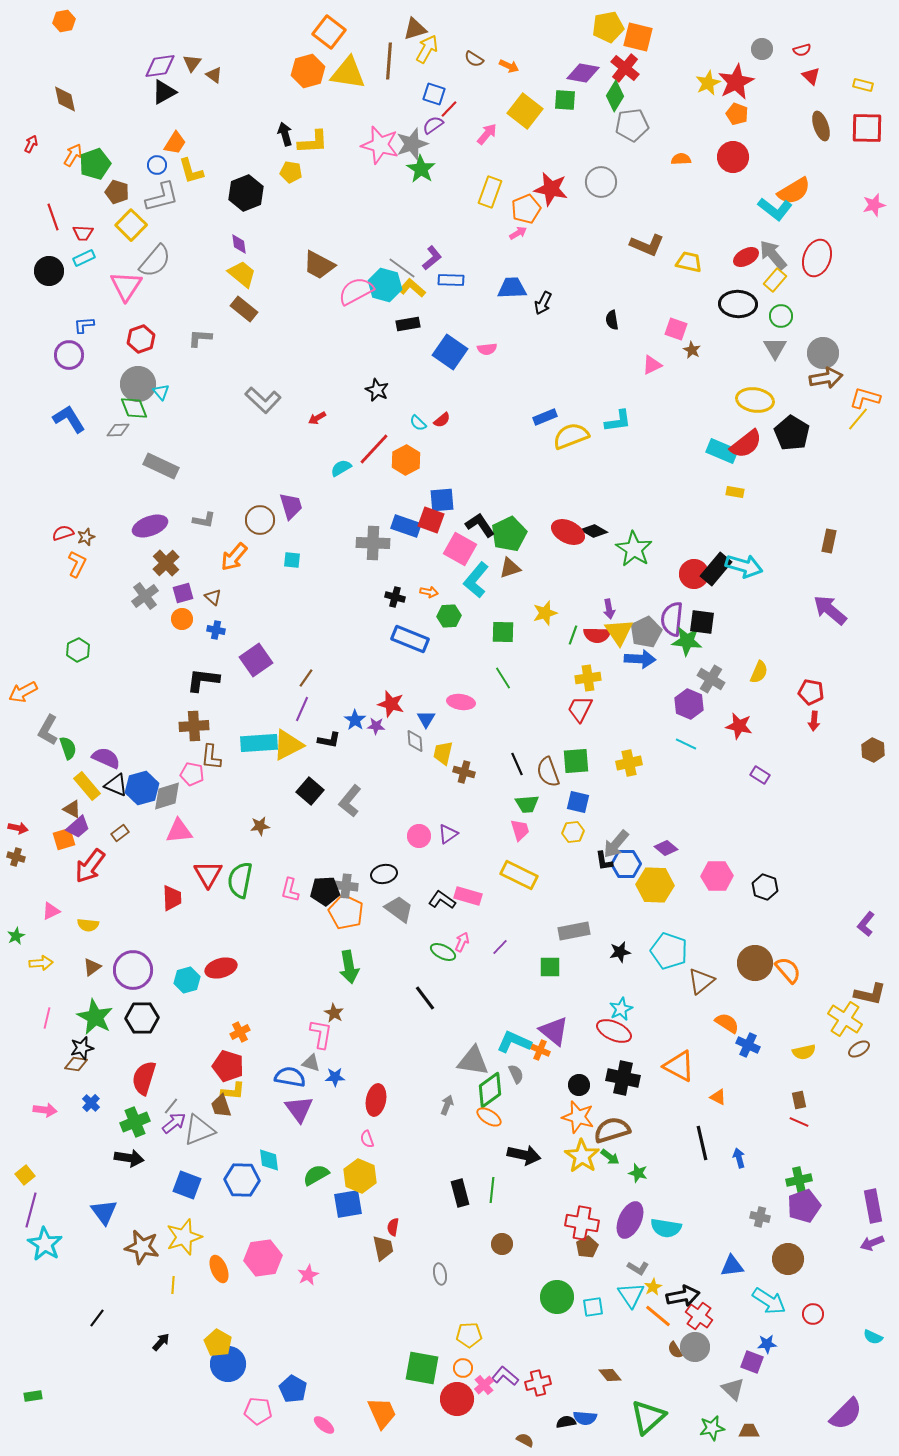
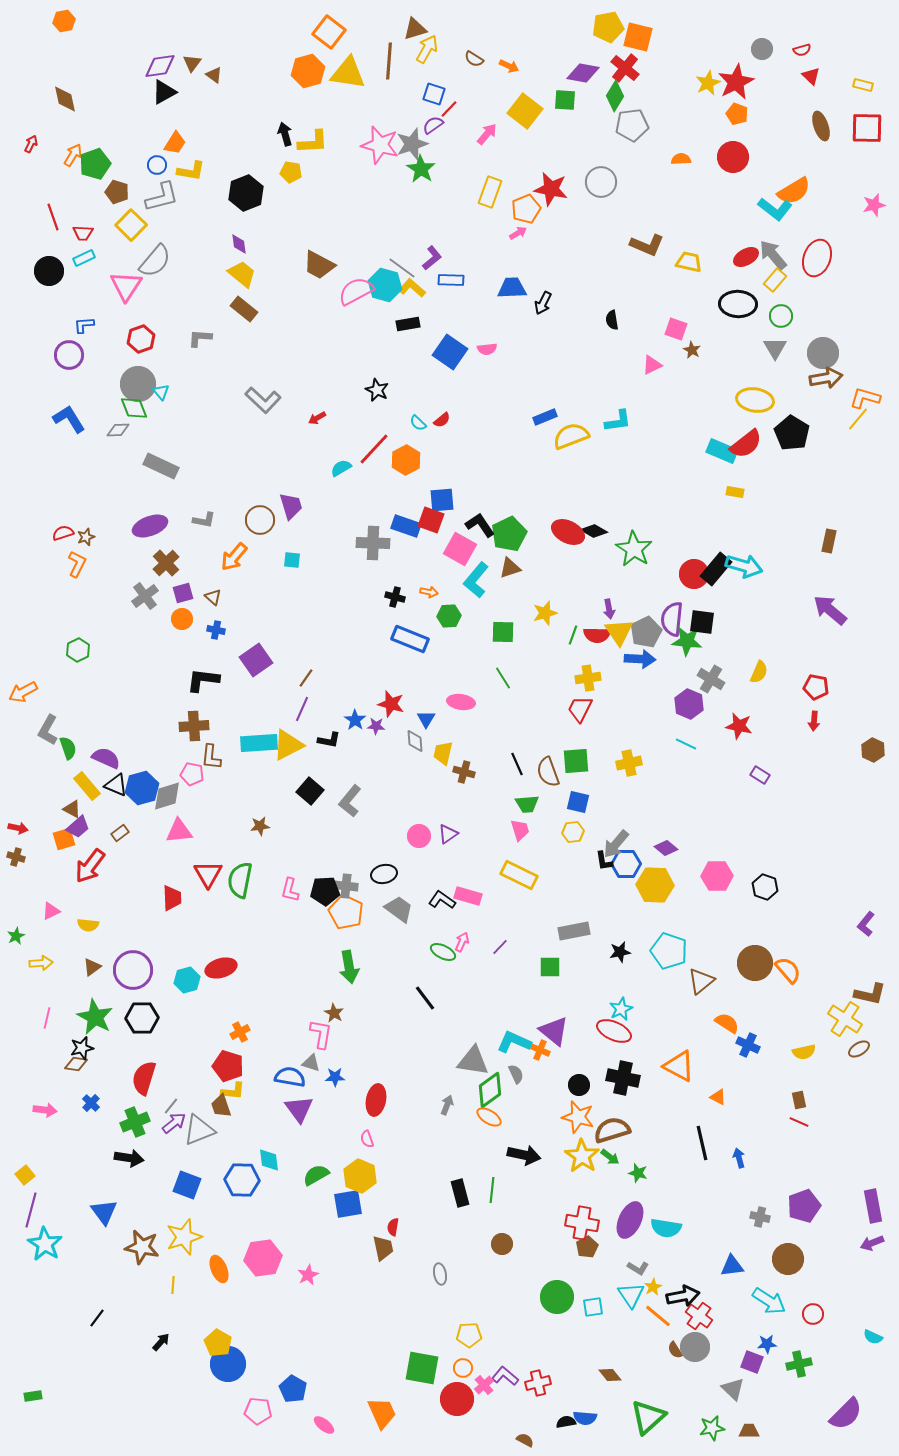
yellow L-shape at (191, 171): rotated 64 degrees counterclockwise
red pentagon at (811, 692): moved 5 px right, 5 px up
green cross at (799, 1180): moved 184 px down
